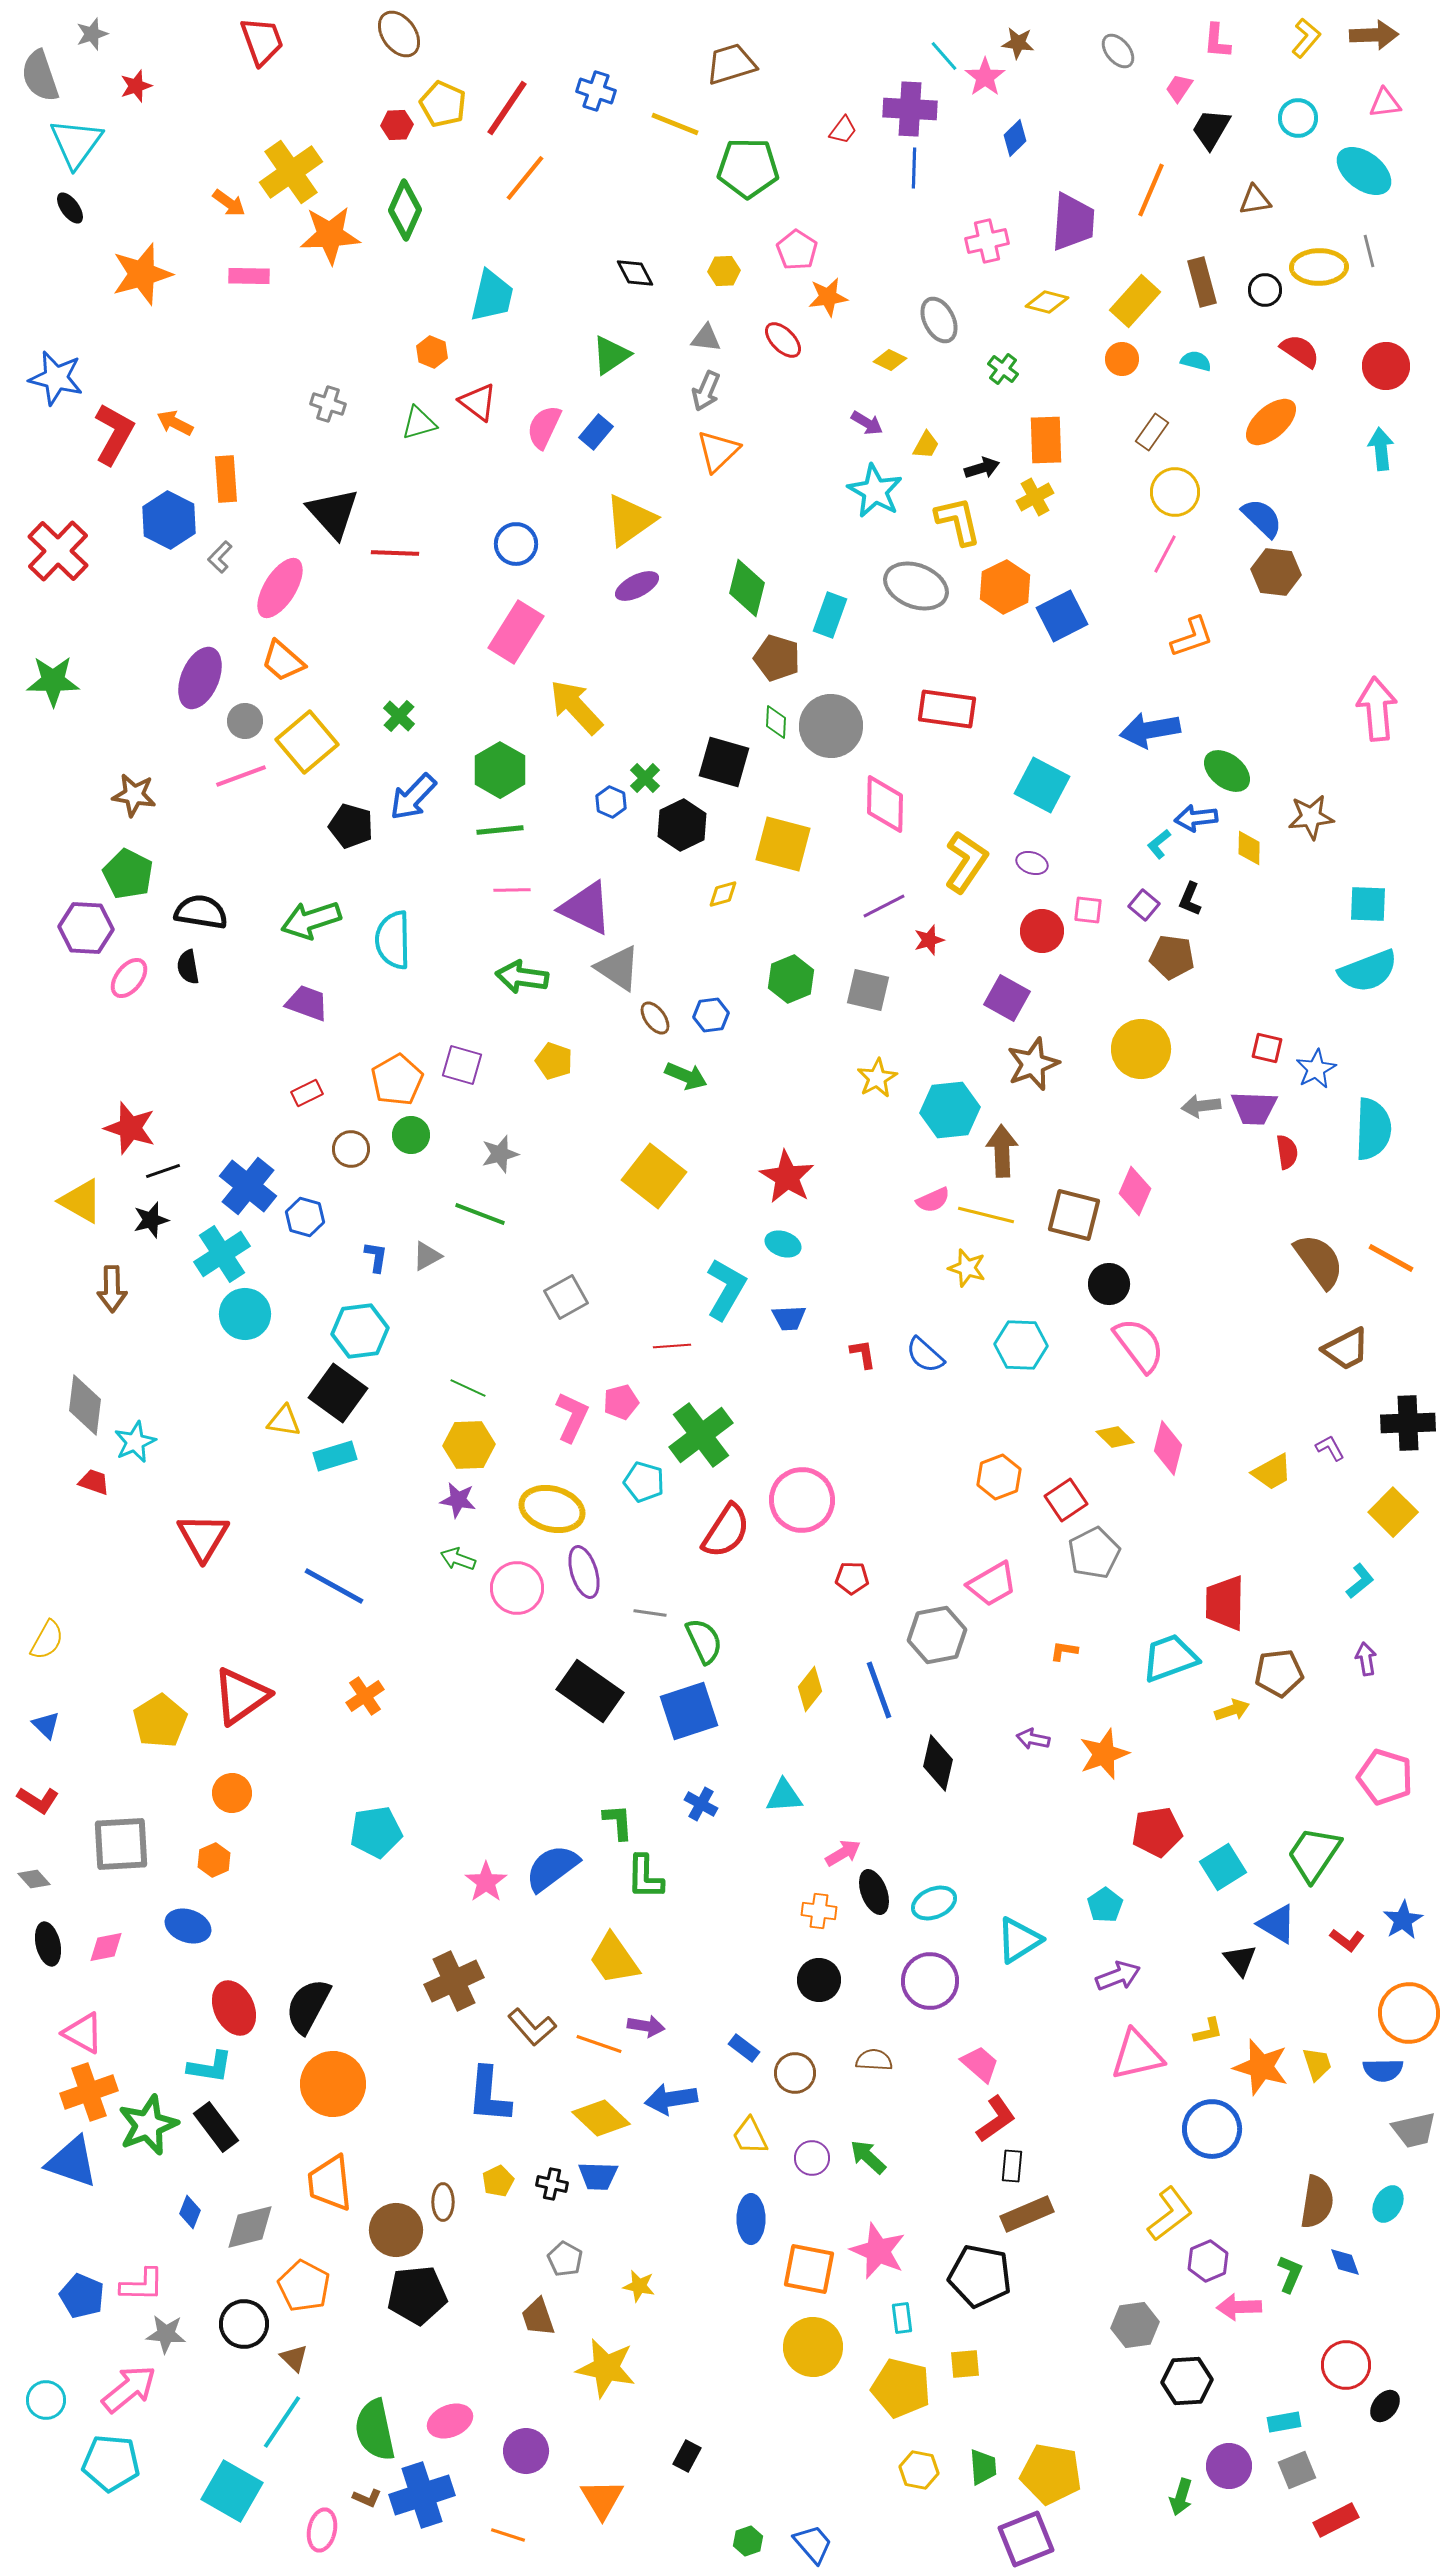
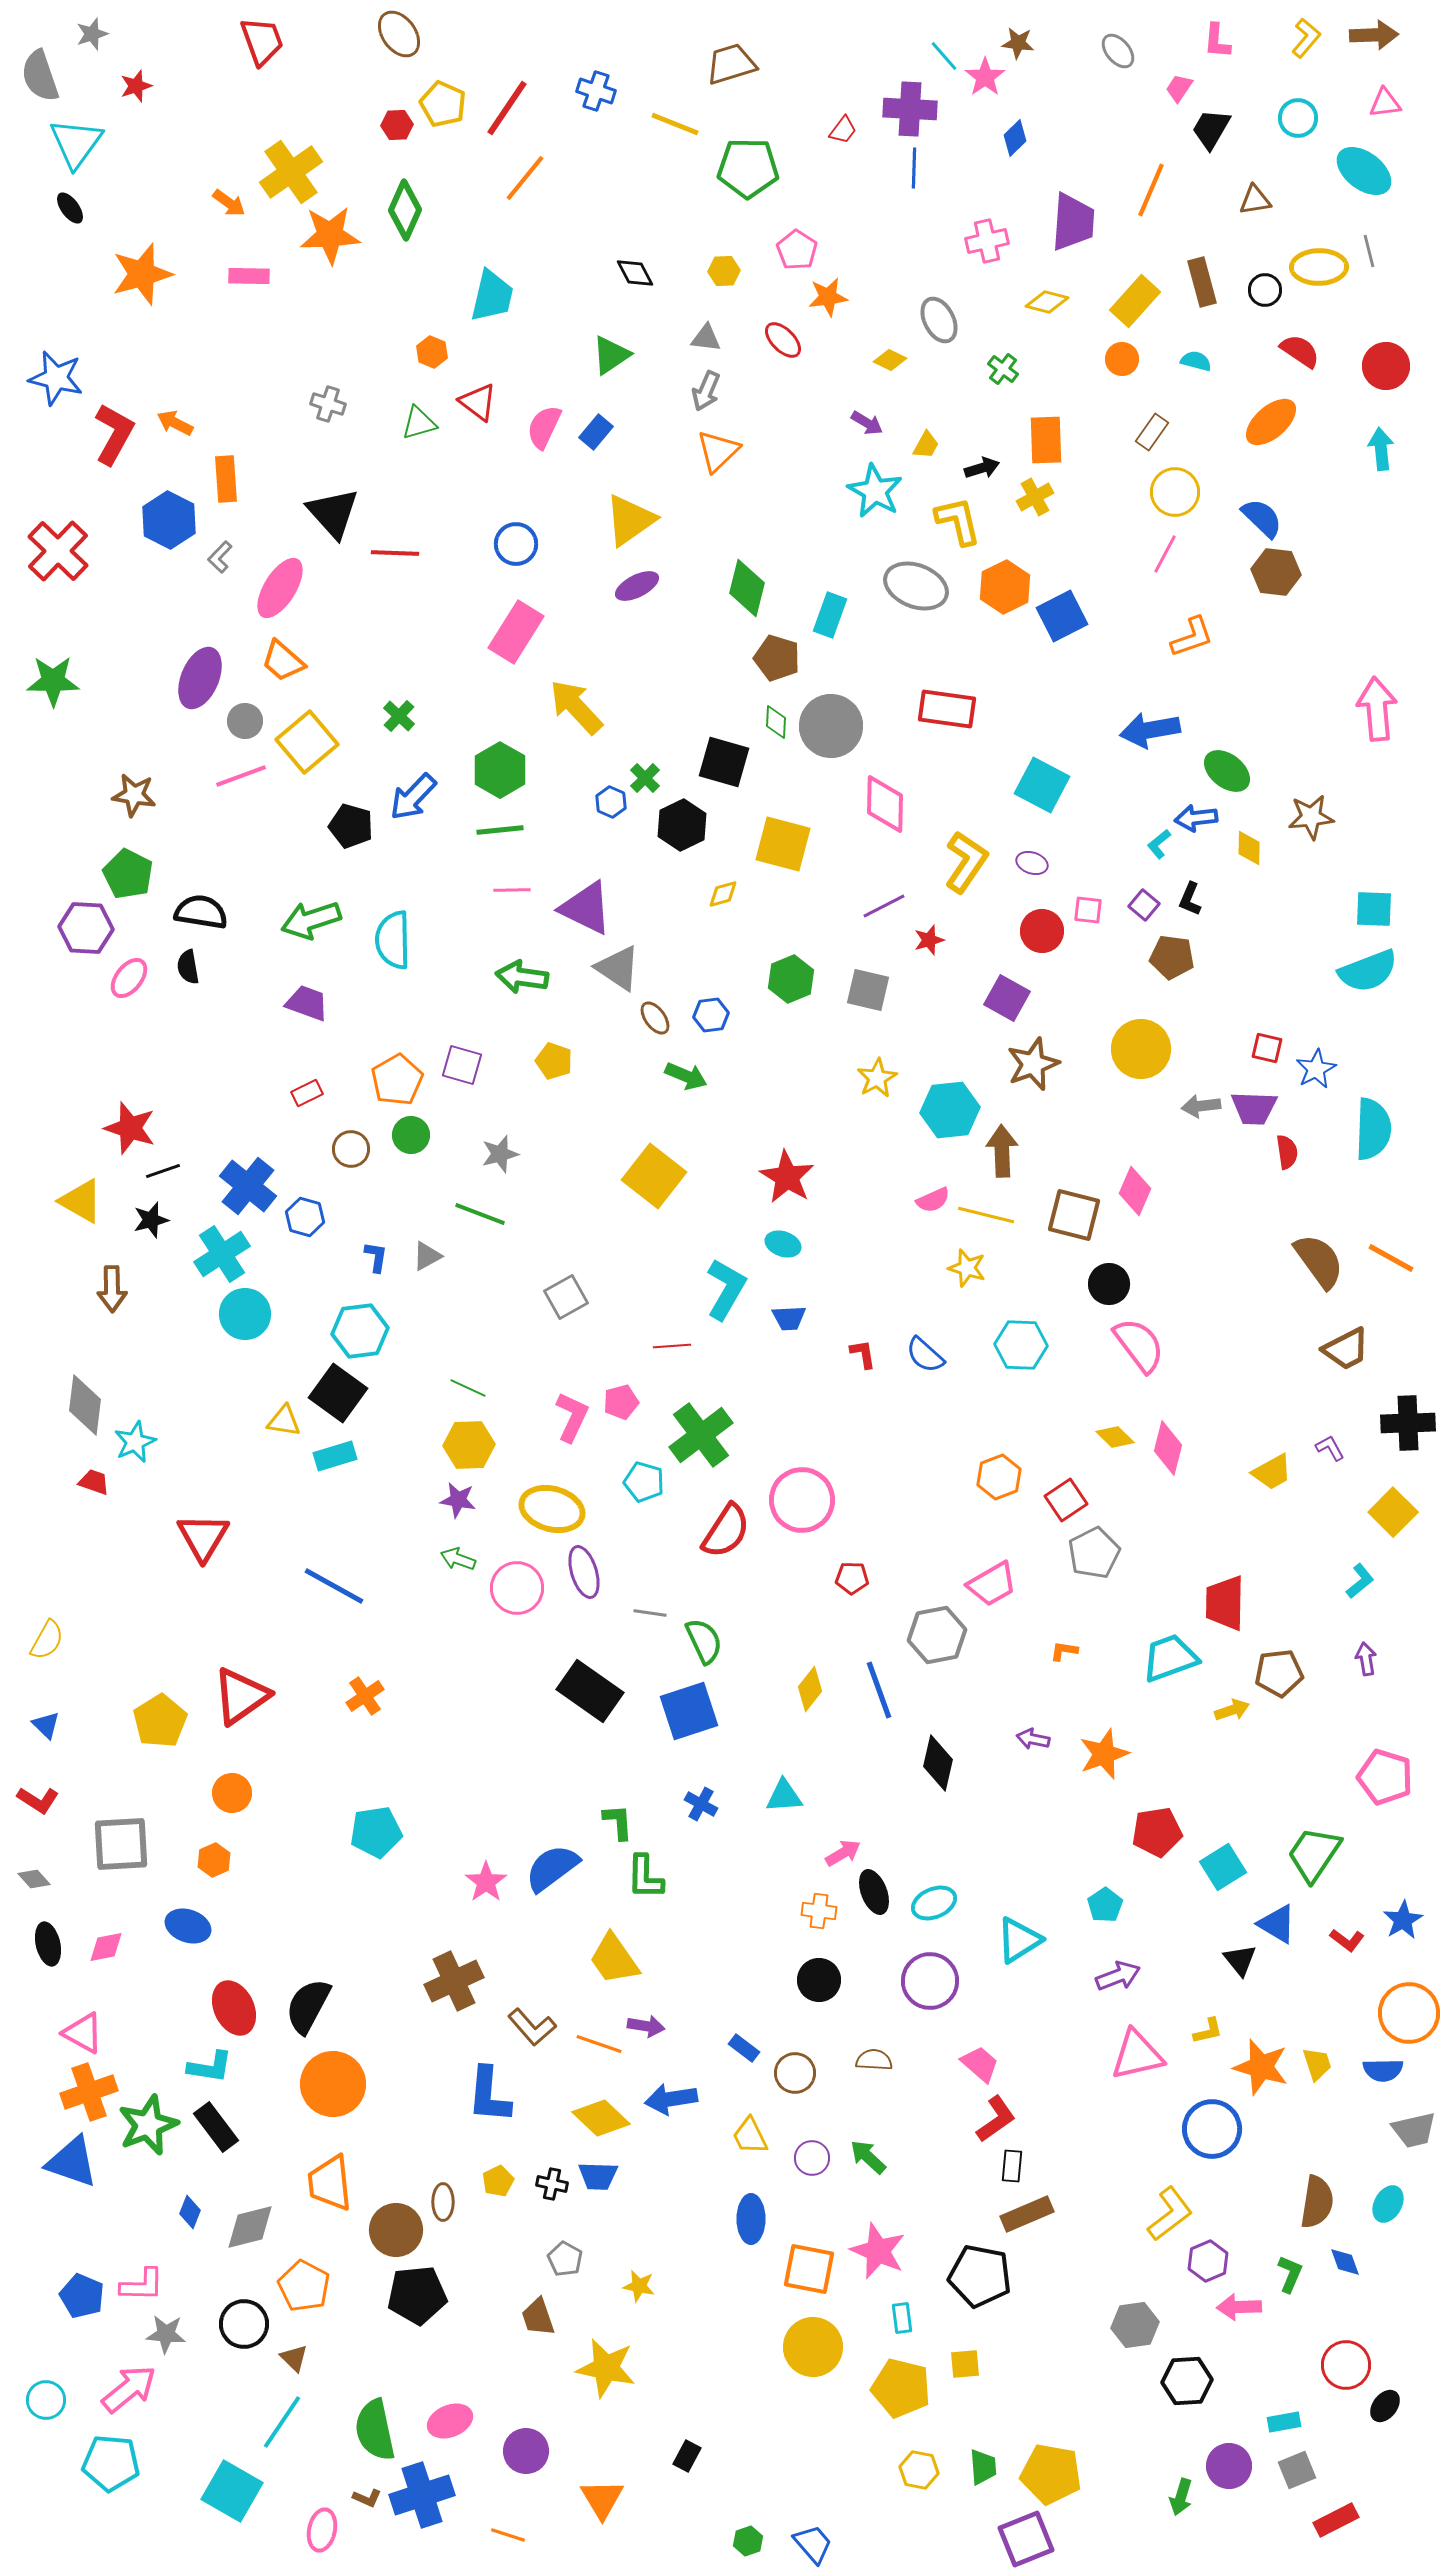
cyan square at (1368, 904): moved 6 px right, 5 px down
